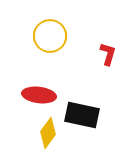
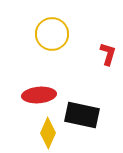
yellow circle: moved 2 px right, 2 px up
red ellipse: rotated 12 degrees counterclockwise
yellow diamond: rotated 12 degrees counterclockwise
